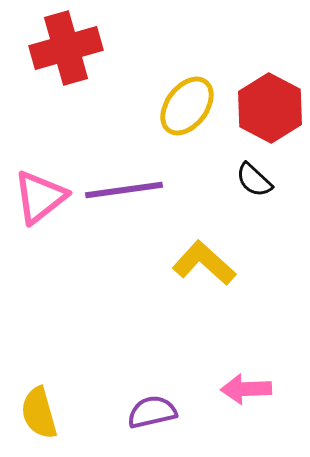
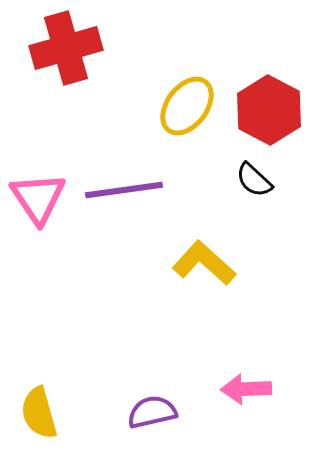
red hexagon: moved 1 px left, 2 px down
pink triangle: moved 2 px left, 1 px down; rotated 26 degrees counterclockwise
